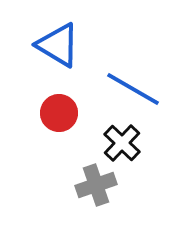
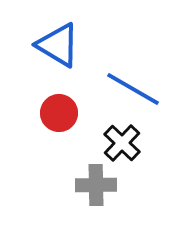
gray cross: rotated 18 degrees clockwise
